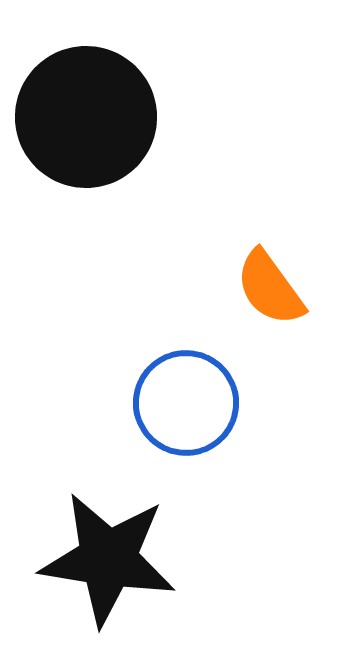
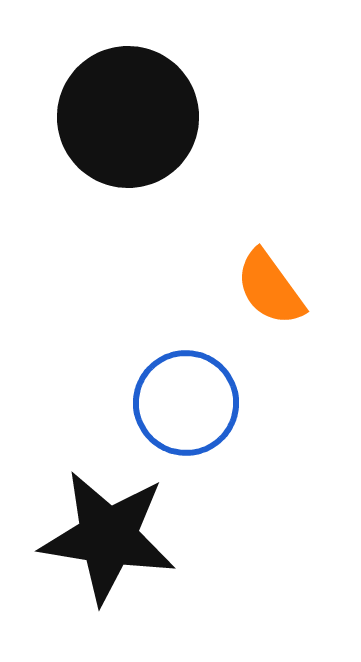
black circle: moved 42 px right
black star: moved 22 px up
